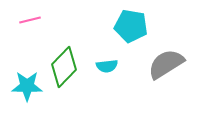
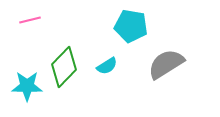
cyan semicircle: rotated 25 degrees counterclockwise
